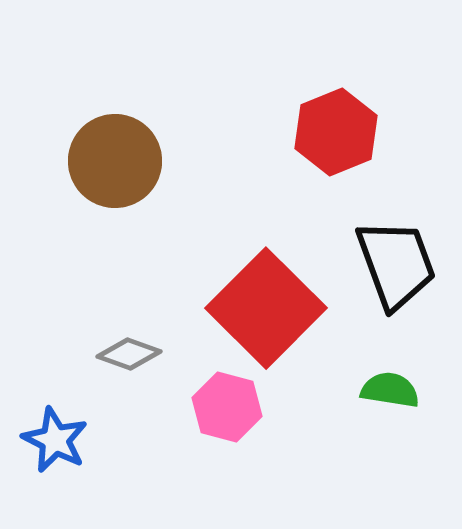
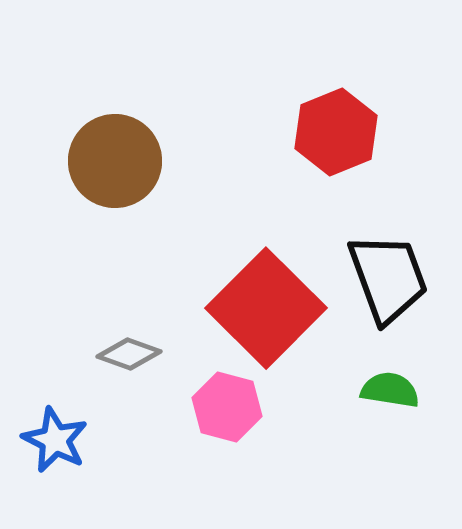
black trapezoid: moved 8 px left, 14 px down
